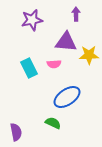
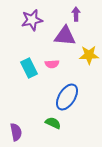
purple triangle: moved 1 px left, 6 px up
pink semicircle: moved 2 px left
blue ellipse: rotated 24 degrees counterclockwise
